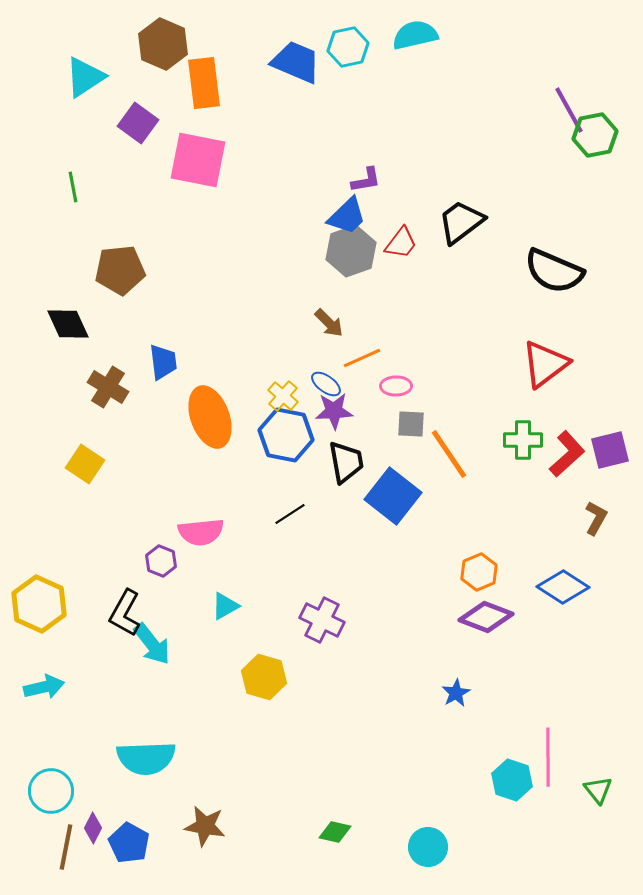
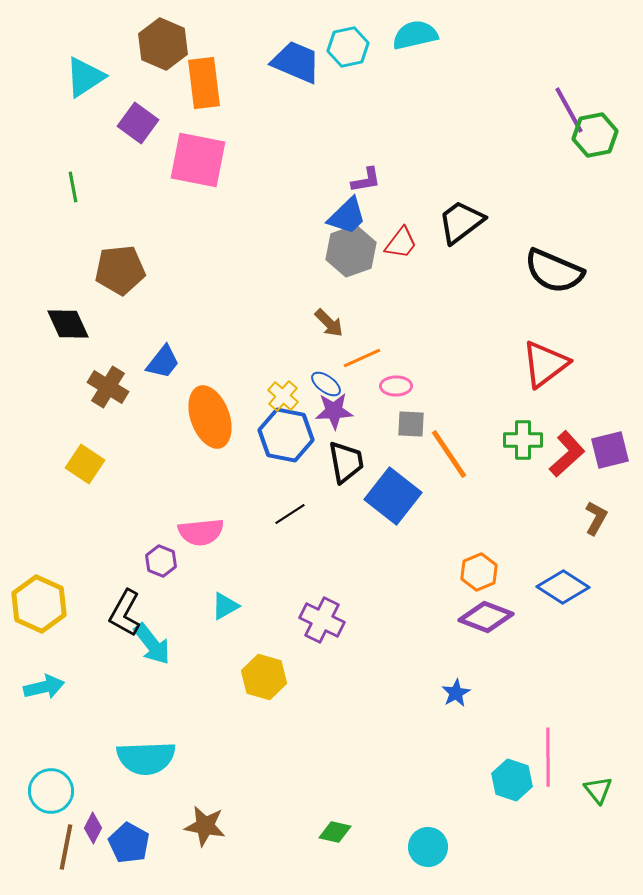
blue trapezoid at (163, 362): rotated 45 degrees clockwise
